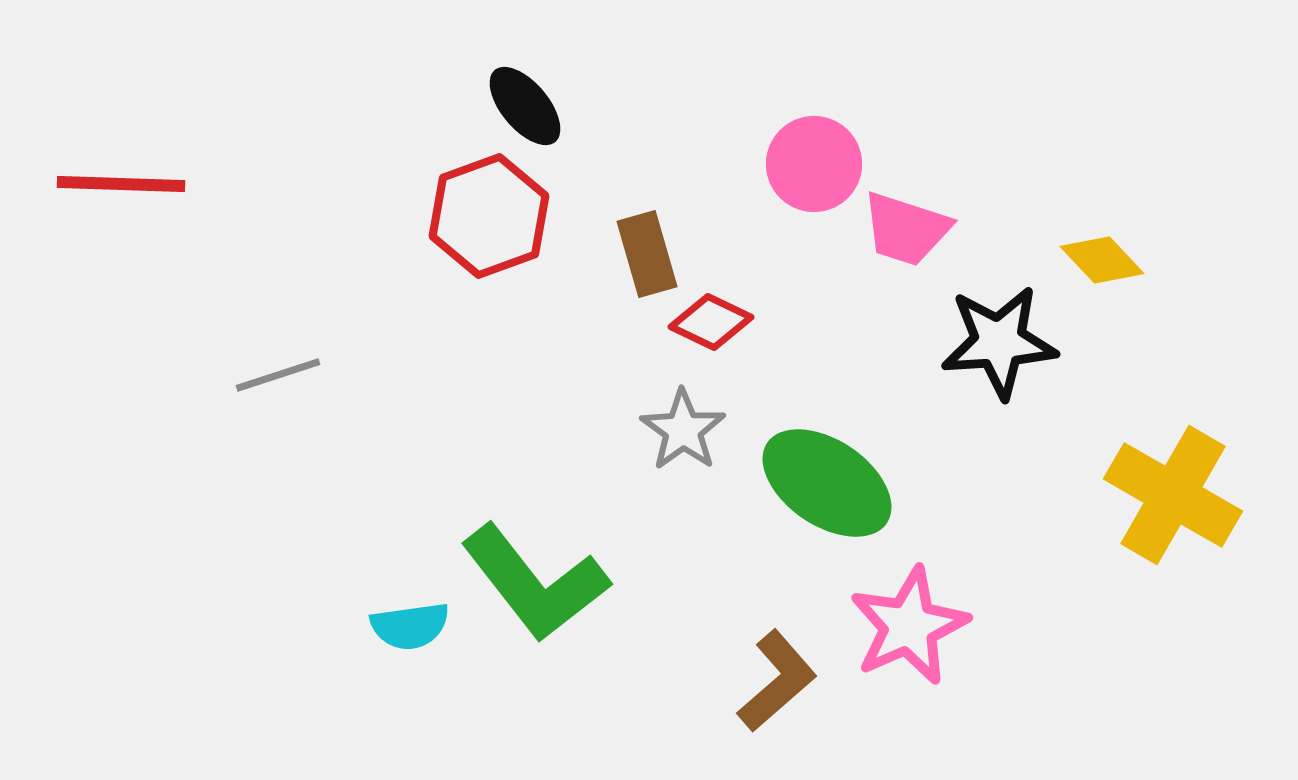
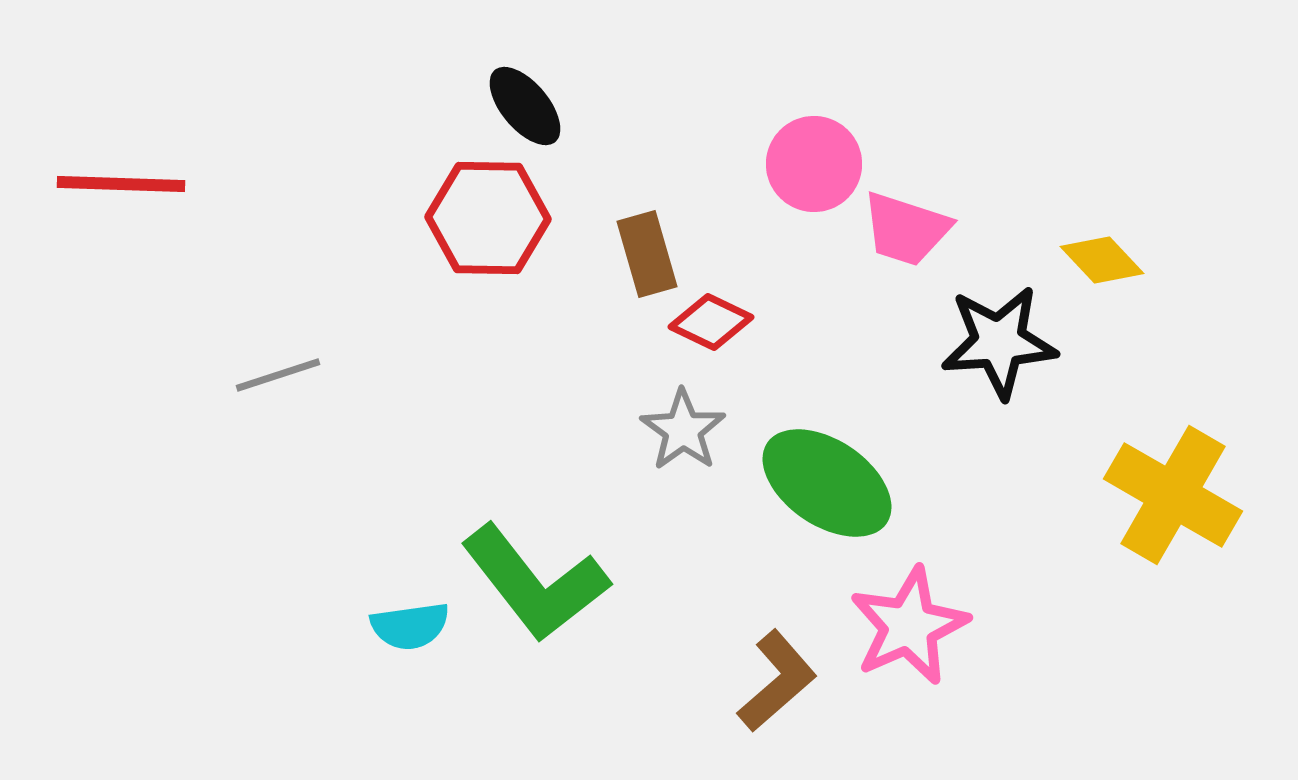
red hexagon: moved 1 px left, 2 px down; rotated 21 degrees clockwise
